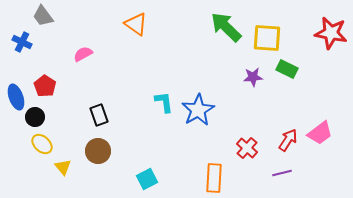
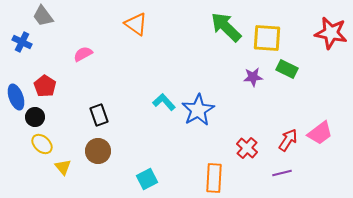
cyan L-shape: rotated 35 degrees counterclockwise
